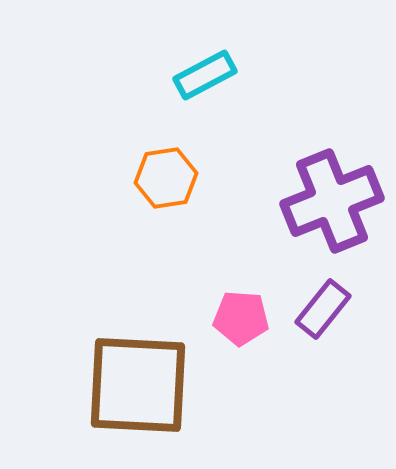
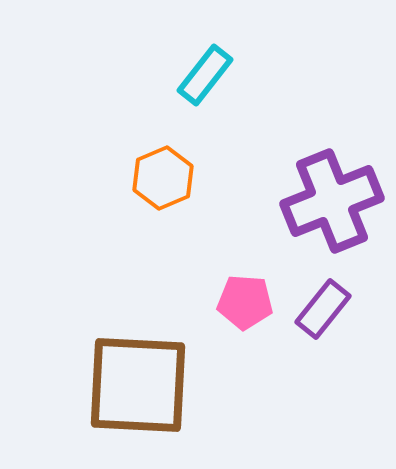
cyan rectangle: rotated 24 degrees counterclockwise
orange hexagon: moved 3 px left; rotated 14 degrees counterclockwise
pink pentagon: moved 4 px right, 16 px up
